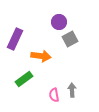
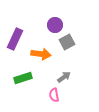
purple circle: moved 4 px left, 3 px down
gray square: moved 3 px left, 3 px down
orange arrow: moved 2 px up
green rectangle: moved 1 px left, 1 px up; rotated 18 degrees clockwise
gray arrow: moved 8 px left, 13 px up; rotated 56 degrees clockwise
